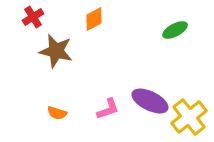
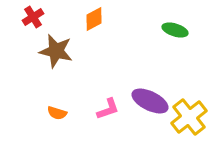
green ellipse: rotated 45 degrees clockwise
